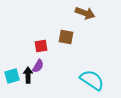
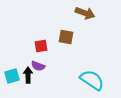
purple semicircle: rotated 80 degrees clockwise
